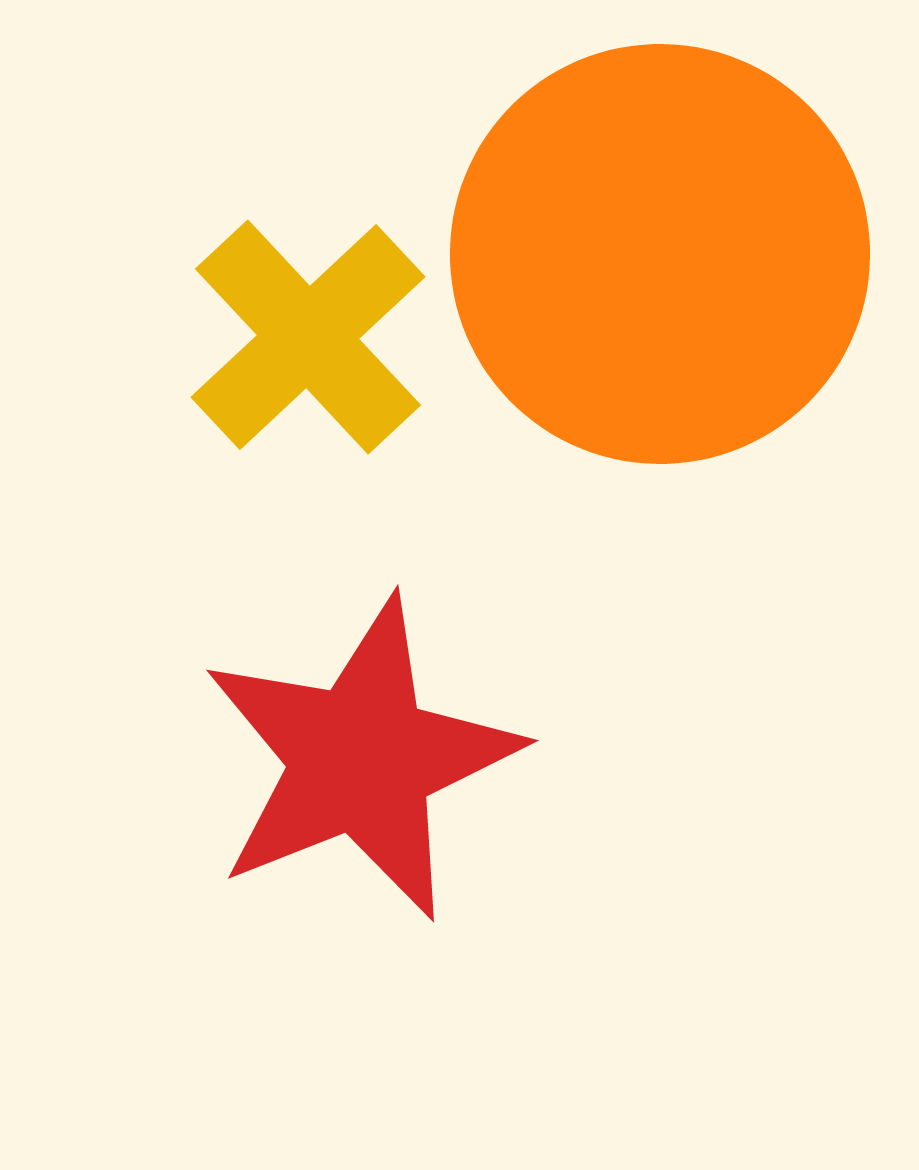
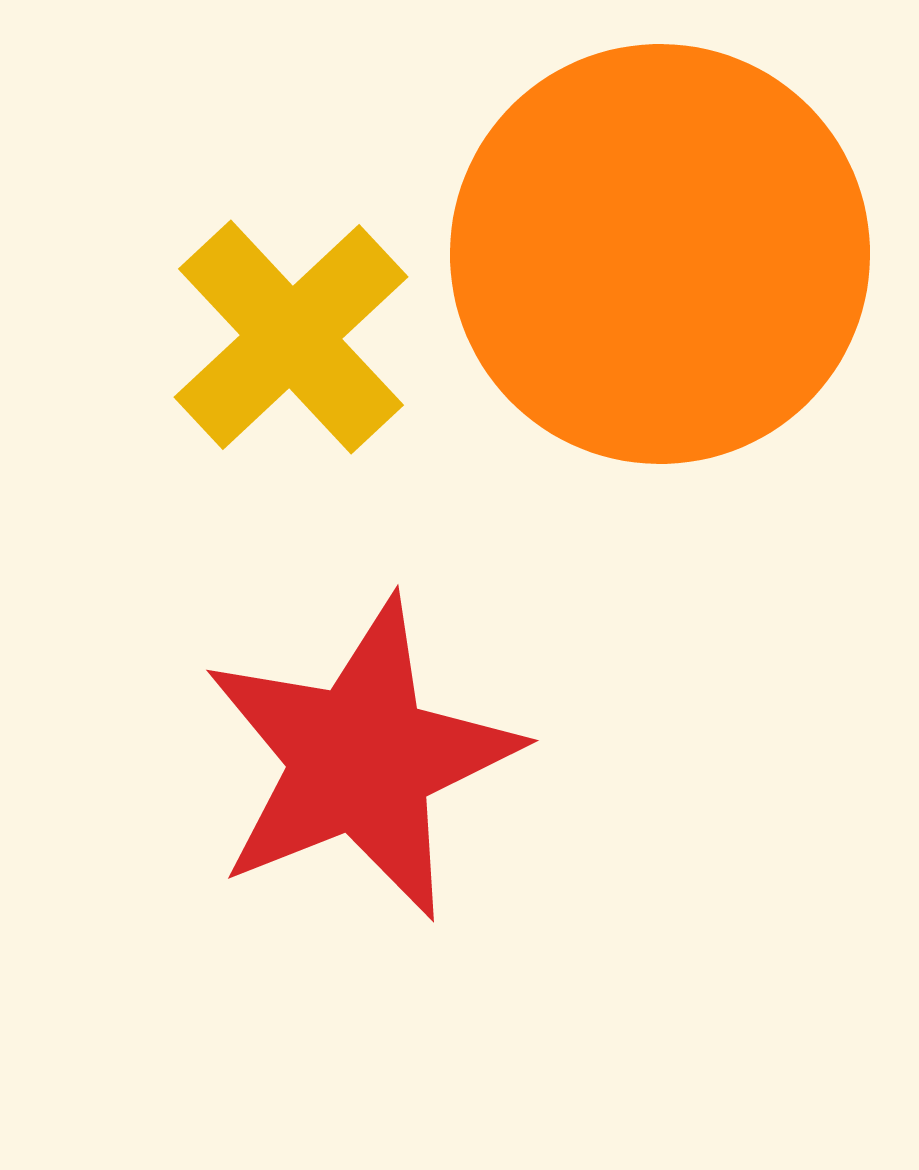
yellow cross: moved 17 px left
